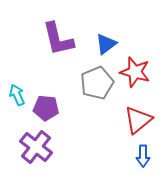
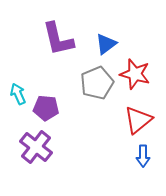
red star: moved 2 px down
cyan arrow: moved 1 px right, 1 px up
